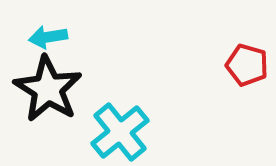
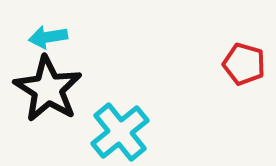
red pentagon: moved 3 px left, 1 px up
